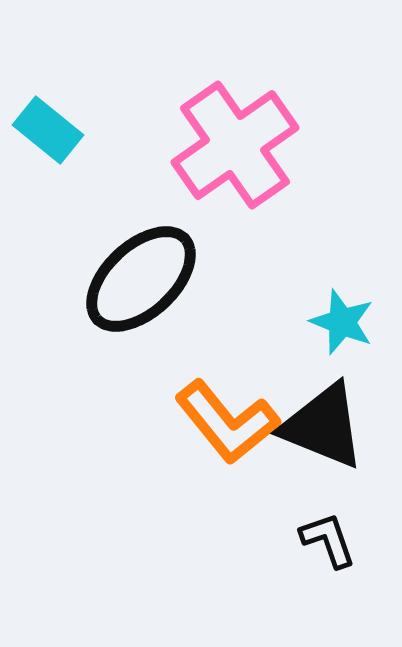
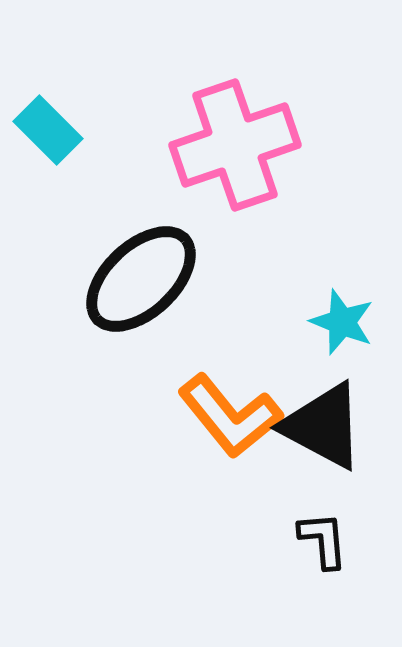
cyan rectangle: rotated 6 degrees clockwise
pink cross: rotated 16 degrees clockwise
orange L-shape: moved 3 px right, 6 px up
black triangle: rotated 6 degrees clockwise
black L-shape: moved 5 px left; rotated 14 degrees clockwise
